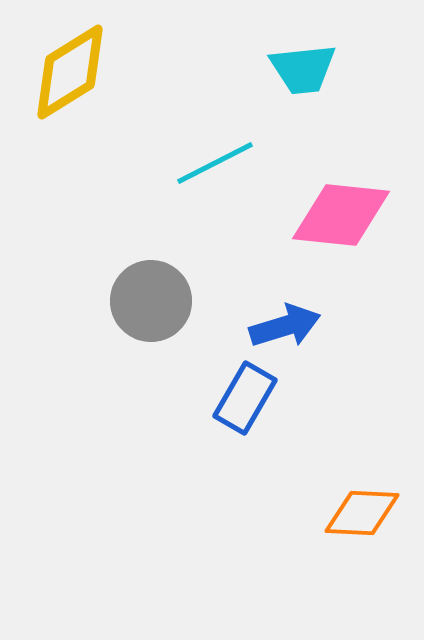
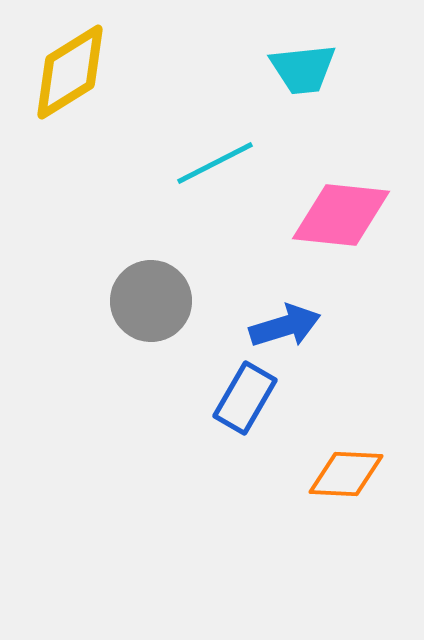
orange diamond: moved 16 px left, 39 px up
